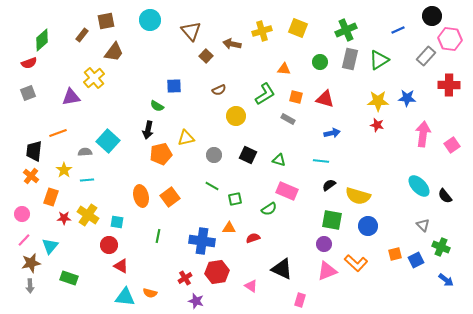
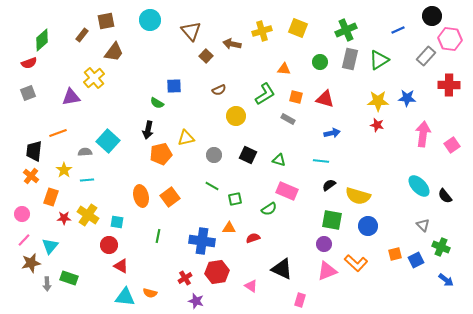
green semicircle at (157, 106): moved 3 px up
gray arrow at (30, 286): moved 17 px right, 2 px up
